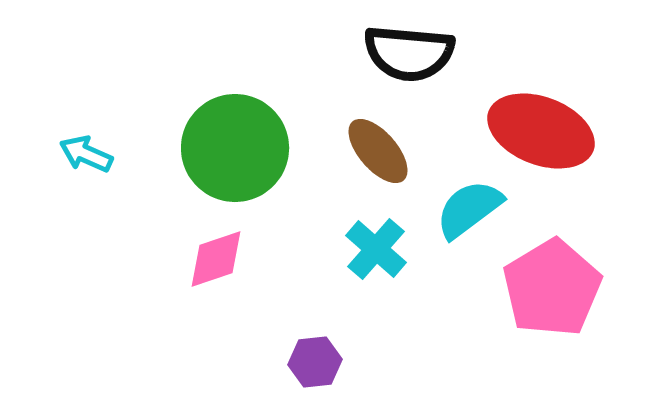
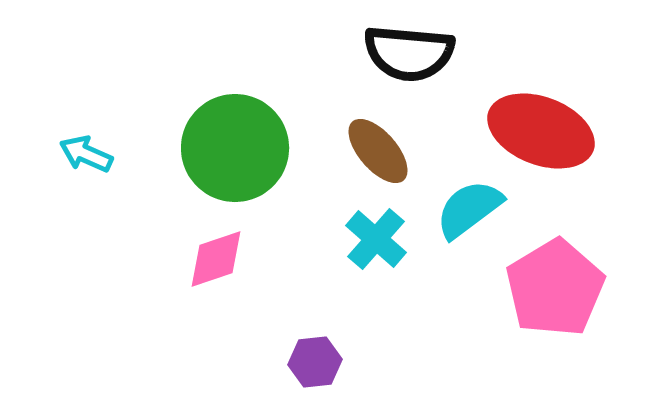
cyan cross: moved 10 px up
pink pentagon: moved 3 px right
